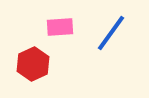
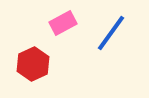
pink rectangle: moved 3 px right, 4 px up; rotated 24 degrees counterclockwise
